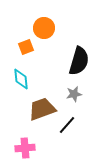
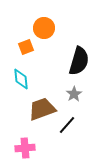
gray star: rotated 21 degrees counterclockwise
